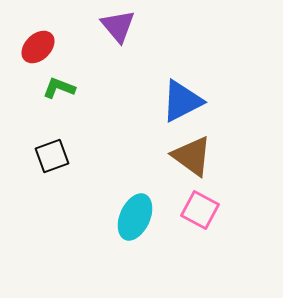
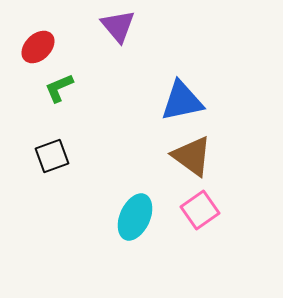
green L-shape: rotated 44 degrees counterclockwise
blue triangle: rotated 15 degrees clockwise
pink square: rotated 27 degrees clockwise
